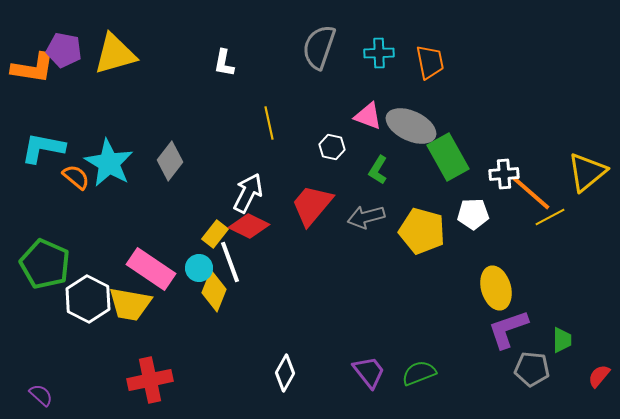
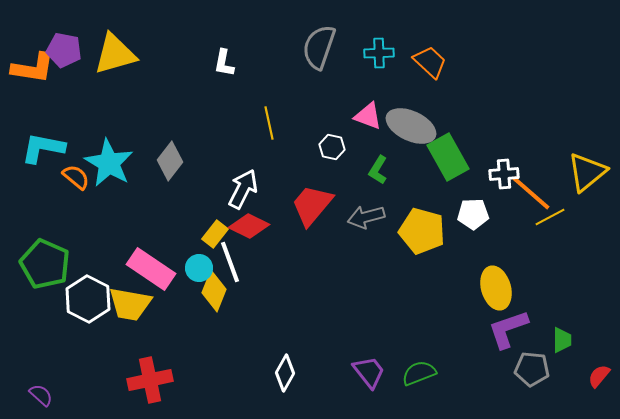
orange trapezoid at (430, 62): rotated 36 degrees counterclockwise
white arrow at (248, 193): moved 5 px left, 4 px up
